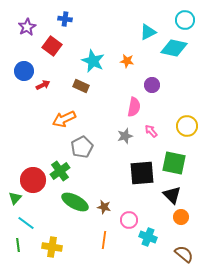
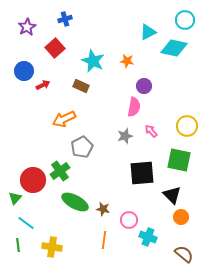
blue cross: rotated 24 degrees counterclockwise
red square: moved 3 px right, 2 px down; rotated 12 degrees clockwise
purple circle: moved 8 px left, 1 px down
green square: moved 5 px right, 3 px up
brown star: moved 1 px left, 2 px down
